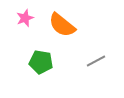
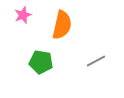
pink star: moved 2 px left, 3 px up
orange semicircle: rotated 116 degrees counterclockwise
